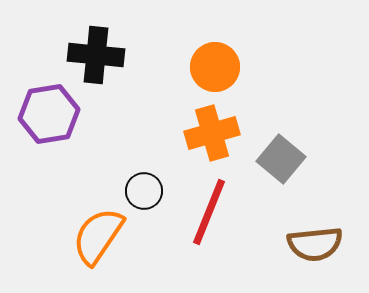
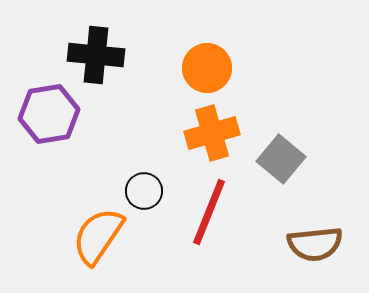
orange circle: moved 8 px left, 1 px down
